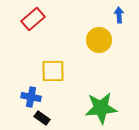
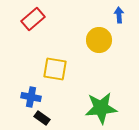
yellow square: moved 2 px right, 2 px up; rotated 10 degrees clockwise
